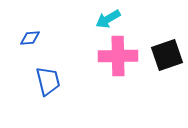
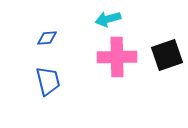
cyan arrow: rotated 15 degrees clockwise
blue diamond: moved 17 px right
pink cross: moved 1 px left, 1 px down
